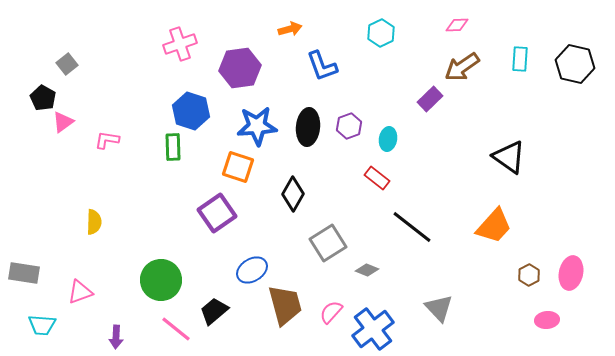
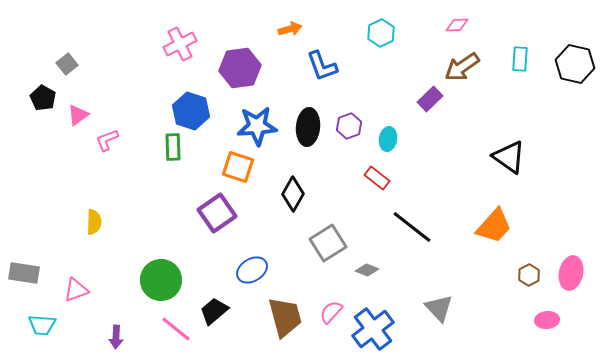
pink cross at (180, 44): rotated 8 degrees counterclockwise
pink triangle at (63, 122): moved 15 px right, 7 px up
pink L-shape at (107, 140): rotated 30 degrees counterclockwise
pink triangle at (80, 292): moved 4 px left, 2 px up
brown trapezoid at (285, 305): moved 12 px down
